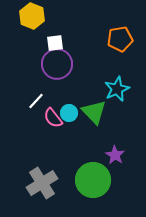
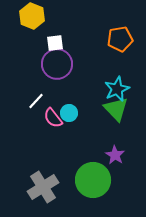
green triangle: moved 22 px right, 3 px up
gray cross: moved 1 px right, 4 px down
